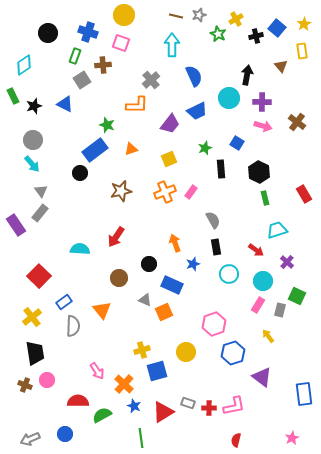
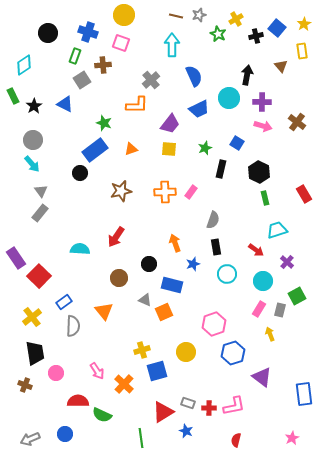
black star at (34, 106): rotated 14 degrees counterclockwise
blue trapezoid at (197, 111): moved 2 px right, 2 px up
green star at (107, 125): moved 3 px left, 2 px up
yellow square at (169, 159): moved 10 px up; rotated 28 degrees clockwise
black rectangle at (221, 169): rotated 18 degrees clockwise
orange cross at (165, 192): rotated 20 degrees clockwise
gray semicircle at (213, 220): rotated 48 degrees clockwise
purple rectangle at (16, 225): moved 33 px down
cyan circle at (229, 274): moved 2 px left
blue rectangle at (172, 285): rotated 10 degrees counterclockwise
green square at (297, 296): rotated 36 degrees clockwise
pink rectangle at (258, 305): moved 1 px right, 4 px down
orange triangle at (102, 310): moved 2 px right, 1 px down
yellow arrow at (268, 336): moved 2 px right, 2 px up; rotated 16 degrees clockwise
pink circle at (47, 380): moved 9 px right, 7 px up
blue star at (134, 406): moved 52 px right, 25 px down
green semicircle at (102, 415): rotated 126 degrees counterclockwise
